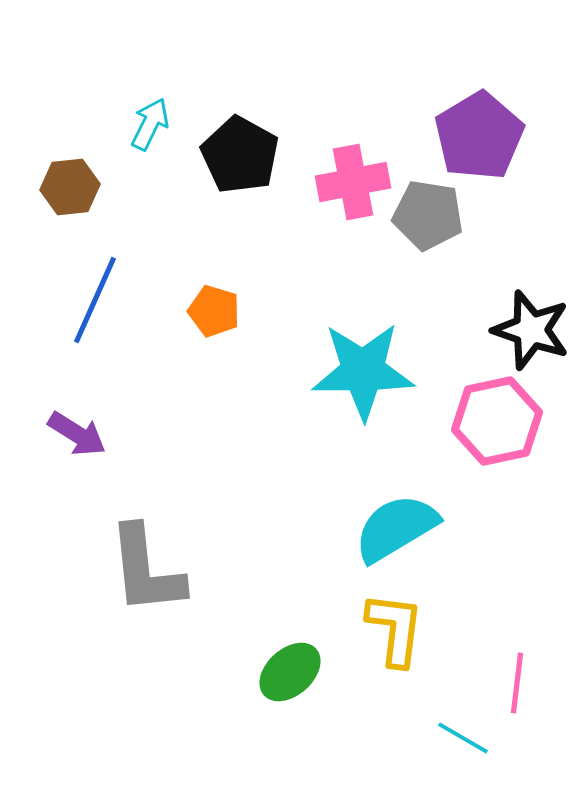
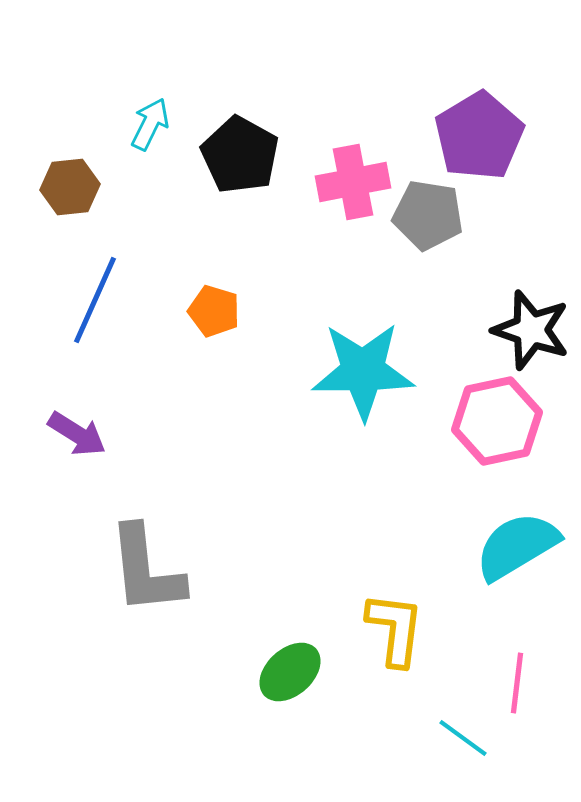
cyan semicircle: moved 121 px right, 18 px down
cyan line: rotated 6 degrees clockwise
